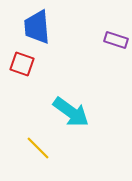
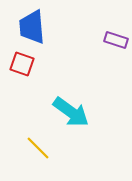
blue trapezoid: moved 5 px left
